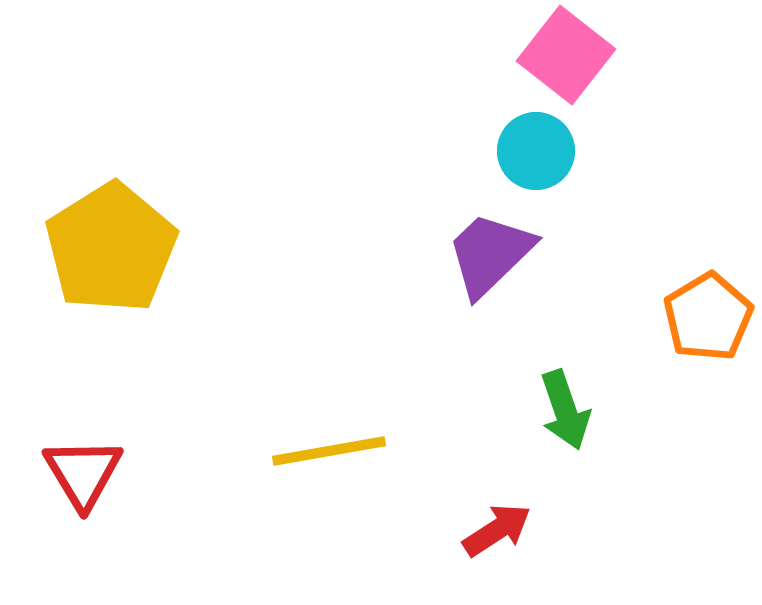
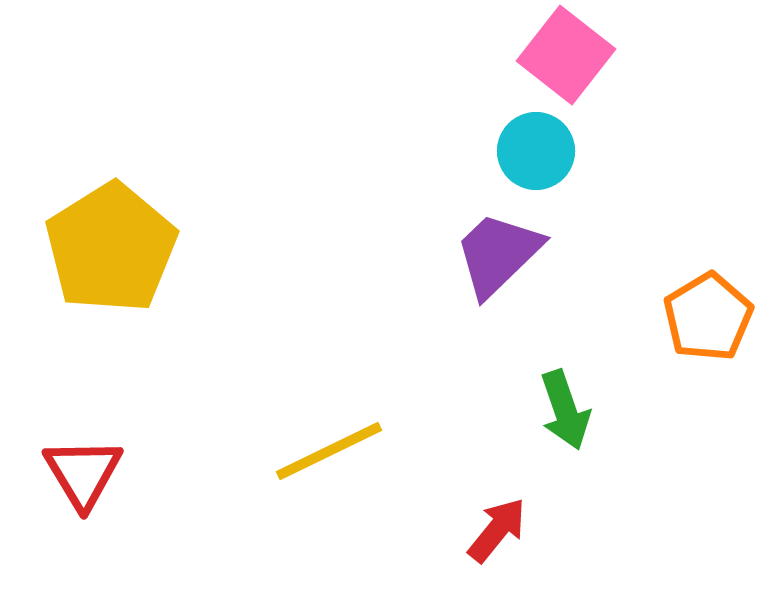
purple trapezoid: moved 8 px right
yellow line: rotated 16 degrees counterclockwise
red arrow: rotated 18 degrees counterclockwise
